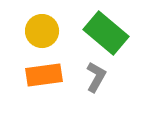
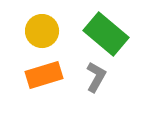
green rectangle: moved 1 px down
orange rectangle: rotated 9 degrees counterclockwise
